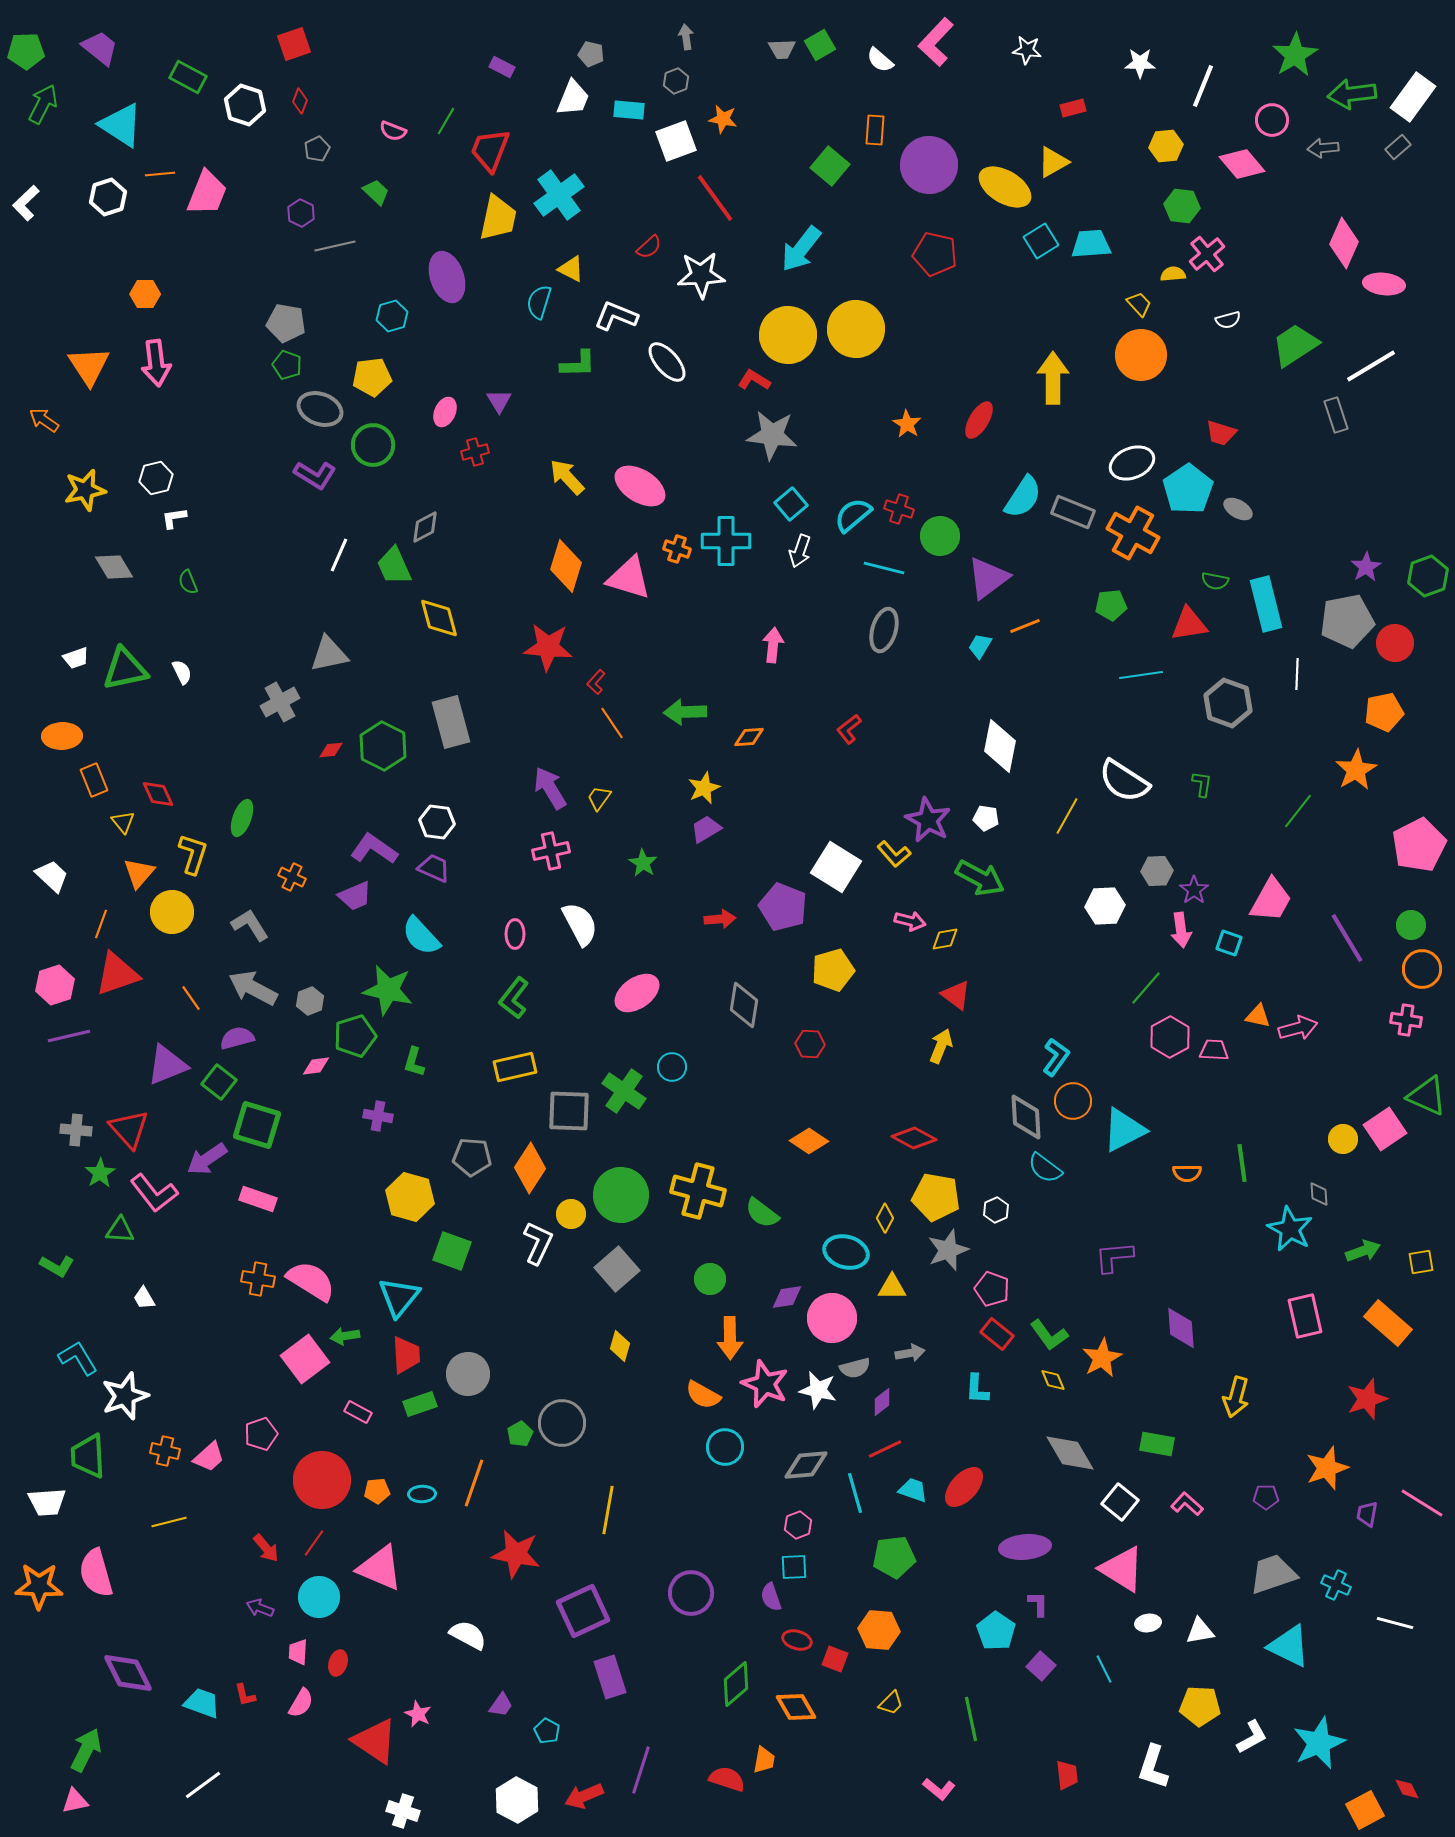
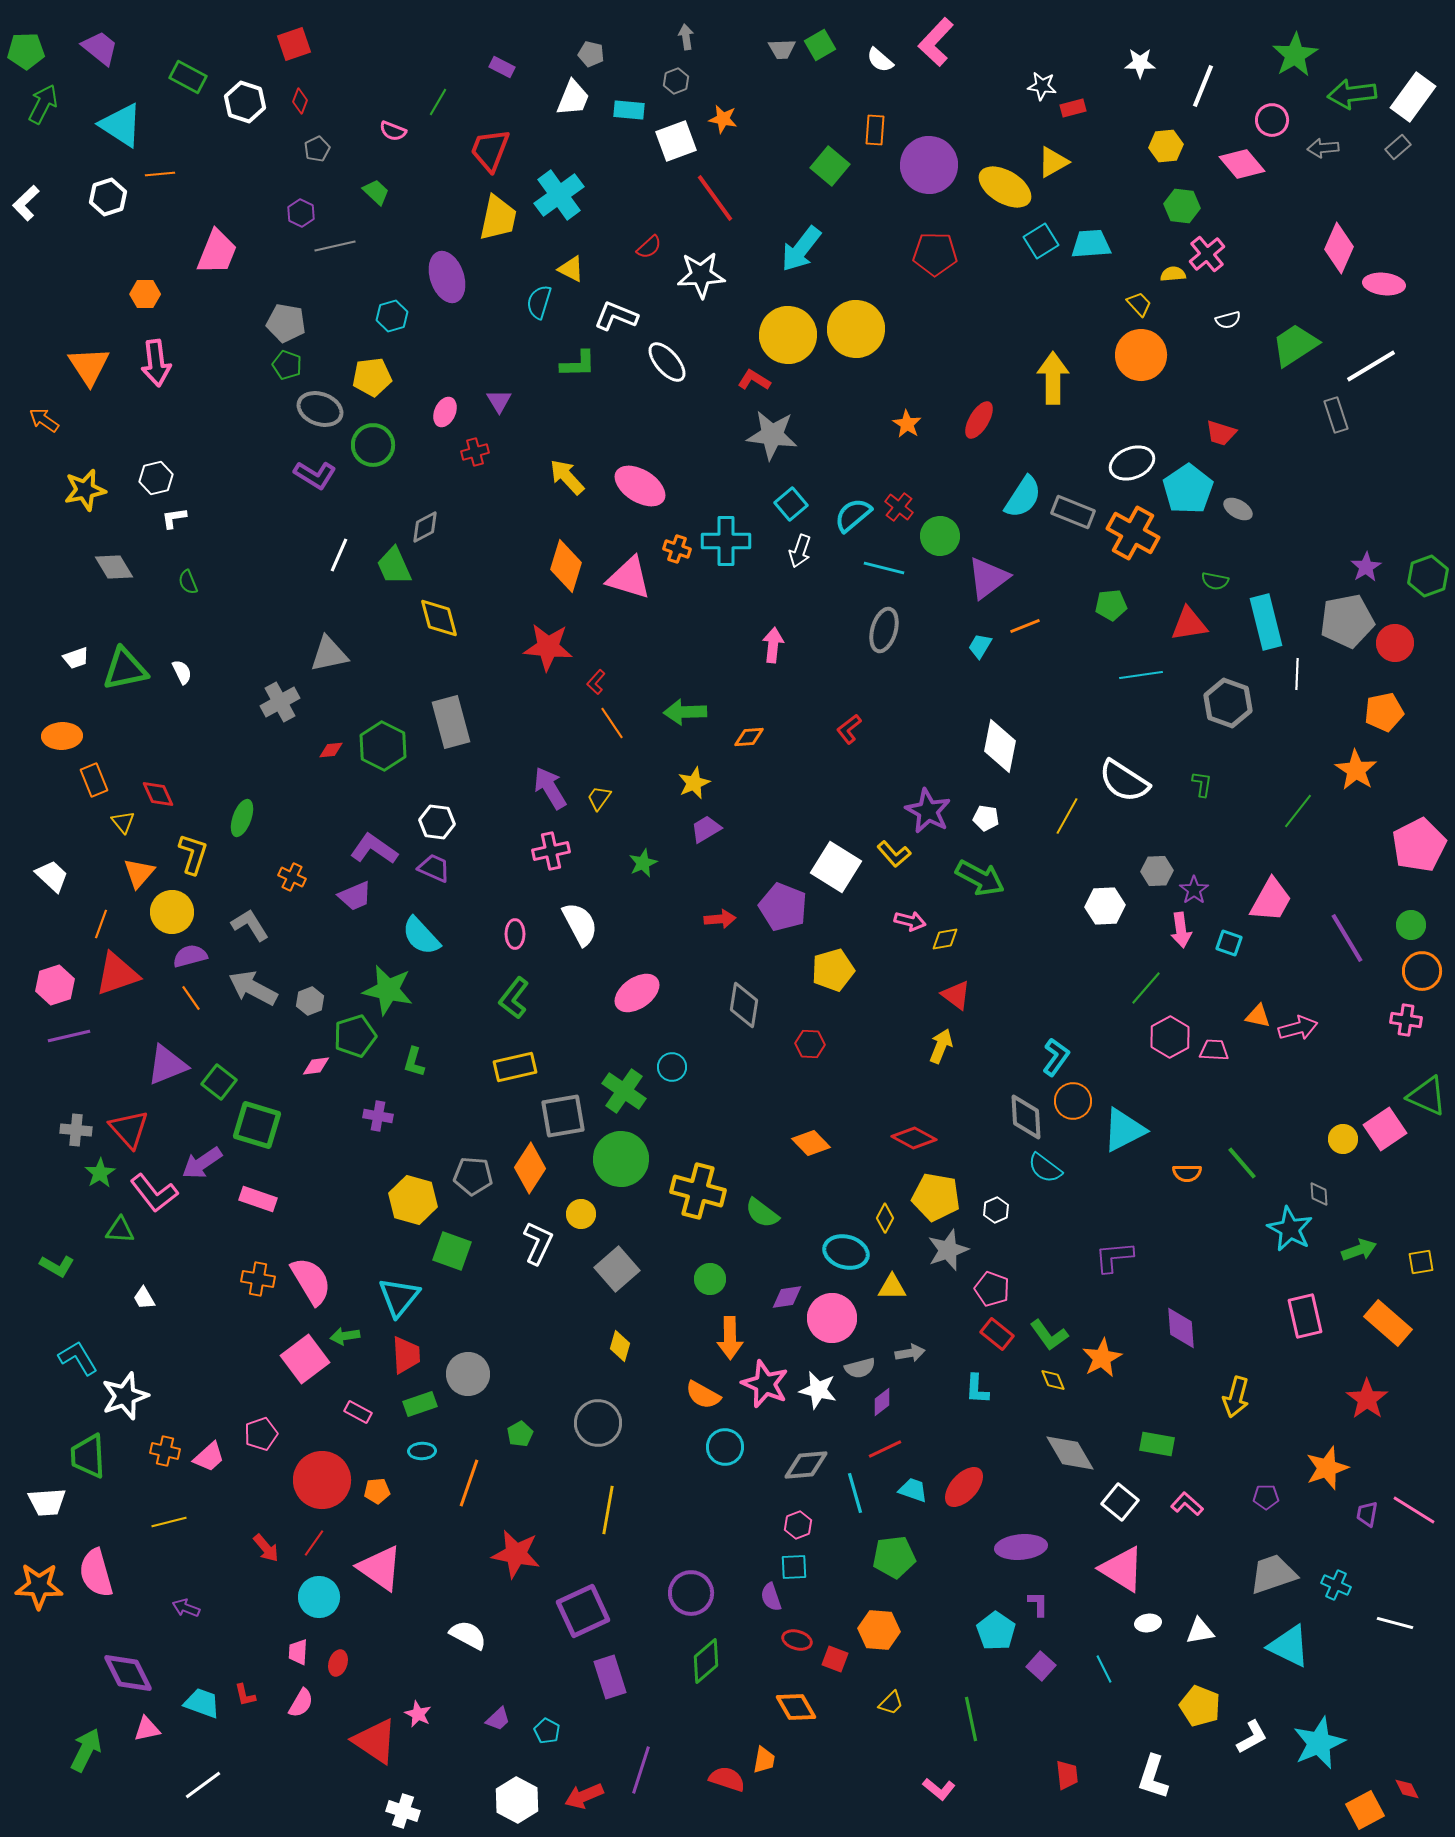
white star at (1027, 50): moved 15 px right, 36 px down
white hexagon at (245, 105): moved 3 px up
green line at (446, 121): moved 8 px left, 19 px up
pink trapezoid at (207, 193): moved 10 px right, 59 px down
pink diamond at (1344, 243): moved 5 px left, 5 px down
red pentagon at (935, 254): rotated 12 degrees counterclockwise
red cross at (899, 509): moved 2 px up; rotated 20 degrees clockwise
cyan rectangle at (1266, 604): moved 18 px down
orange star at (1356, 770): rotated 9 degrees counterclockwise
yellow star at (704, 788): moved 10 px left, 5 px up
purple star at (928, 820): moved 9 px up
green star at (643, 863): rotated 16 degrees clockwise
orange circle at (1422, 969): moved 2 px down
purple semicircle at (237, 1038): moved 47 px left, 82 px up
gray square at (569, 1111): moved 6 px left, 5 px down; rotated 12 degrees counterclockwise
orange diamond at (809, 1141): moved 2 px right, 2 px down; rotated 12 degrees clockwise
gray pentagon at (472, 1157): moved 1 px right, 19 px down
purple arrow at (207, 1159): moved 5 px left, 4 px down
green line at (1242, 1163): rotated 33 degrees counterclockwise
green circle at (621, 1195): moved 36 px up
yellow hexagon at (410, 1197): moved 3 px right, 3 px down
yellow circle at (571, 1214): moved 10 px right
green arrow at (1363, 1251): moved 4 px left, 1 px up
pink semicircle at (311, 1281): rotated 27 degrees clockwise
gray semicircle at (855, 1368): moved 5 px right
red star at (1367, 1399): rotated 18 degrees counterclockwise
gray circle at (562, 1423): moved 36 px right
orange line at (474, 1483): moved 5 px left
cyan ellipse at (422, 1494): moved 43 px up
pink line at (1422, 1503): moved 8 px left, 7 px down
purple ellipse at (1025, 1547): moved 4 px left
pink triangle at (380, 1568): rotated 12 degrees clockwise
purple arrow at (260, 1608): moved 74 px left
green diamond at (736, 1684): moved 30 px left, 23 px up
purple trapezoid at (501, 1705): moved 3 px left, 14 px down; rotated 12 degrees clockwise
yellow pentagon at (1200, 1706): rotated 18 degrees clockwise
white L-shape at (1153, 1767): moved 10 px down
pink triangle at (75, 1801): moved 72 px right, 72 px up
